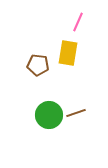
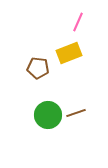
yellow rectangle: moved 1 px right; rotated 60 degrees clockwise
brown pentagon: moved 3 px down
green circle: moved 1 px left
